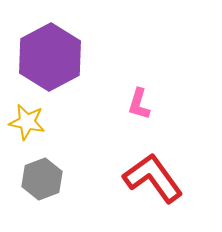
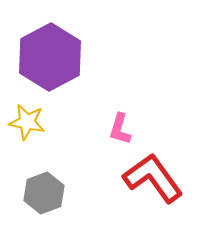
pink L-shape: moved 19 px left, 25 px down
gray hexagon: moved 2 px right, 14 px down
